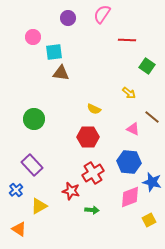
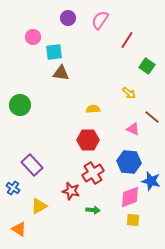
pink semicircle: moved 2 px left, 6 px down
red line: rotated 60 degrees counterclockwise
yellow semicircle: moved 1 px left; rotated 152 degrees clockwise
green circle: moved 14 px left, 14 px up
red hexagon: moved 3 px down
blue star: moved 1 px left, 1 px up
blue cross: moved 3 px left, 2 px up; rotated 16 degrees counterclockwise
green arrow: moved 1 px right
yellow square: moved 16 px left; rotated 32 degrees clockwise
